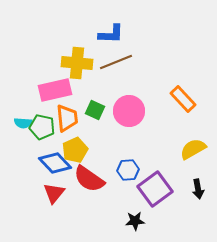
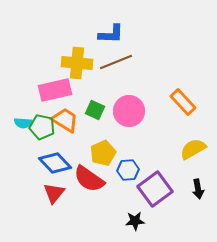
orange rectangle: moved 3 px down
orange trapezoid: moved 2 px left, 2 px down; rotated 52 degrees counterclockwise
yellow pentagon: moved 28 px right, 3 px down
